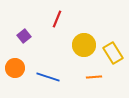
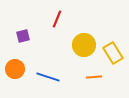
purple square: moved 1 px left; rotated 24 degrees clockwise
orange circle: moved 1 px down
